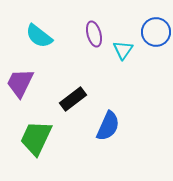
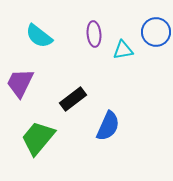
purple ellipse: rotated 10 degrees clockwise
cyan triangle: rotated 45 degrees clockwise
green trapezoid: moved 2 px right; rotated 15 degrees clockwise
